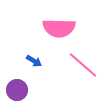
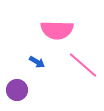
pink semicircle: moved 2 px left, 2 px down
blue arrow: moved 3 px right, 1 px down
